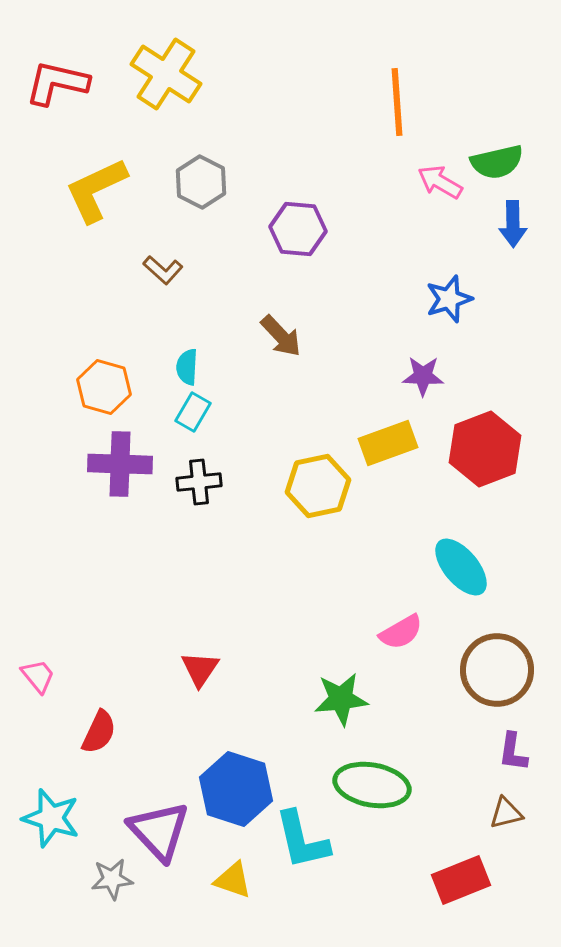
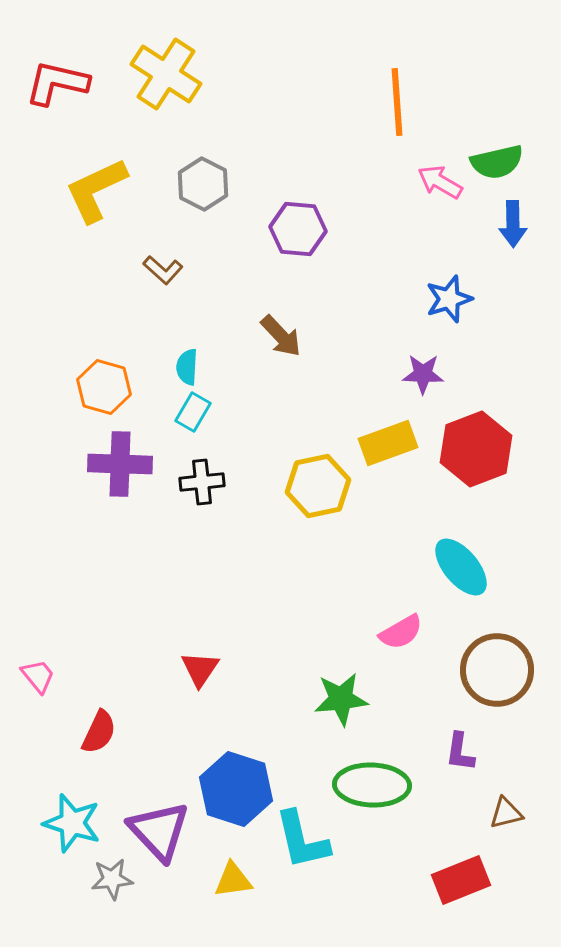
gray hexagon: moved 2 px right, 2 px down
purple star: moved 2 px up
red hexagon: moved 9 px left
black cross: moved 3 px right
purple L-shape: moved 53 px left
green ellipse: rotated 8 degrees counterclockwise
cyan star: moved 21 px right, 5 px down
yellow triangle: rotated 27 degrees counterclockwise
